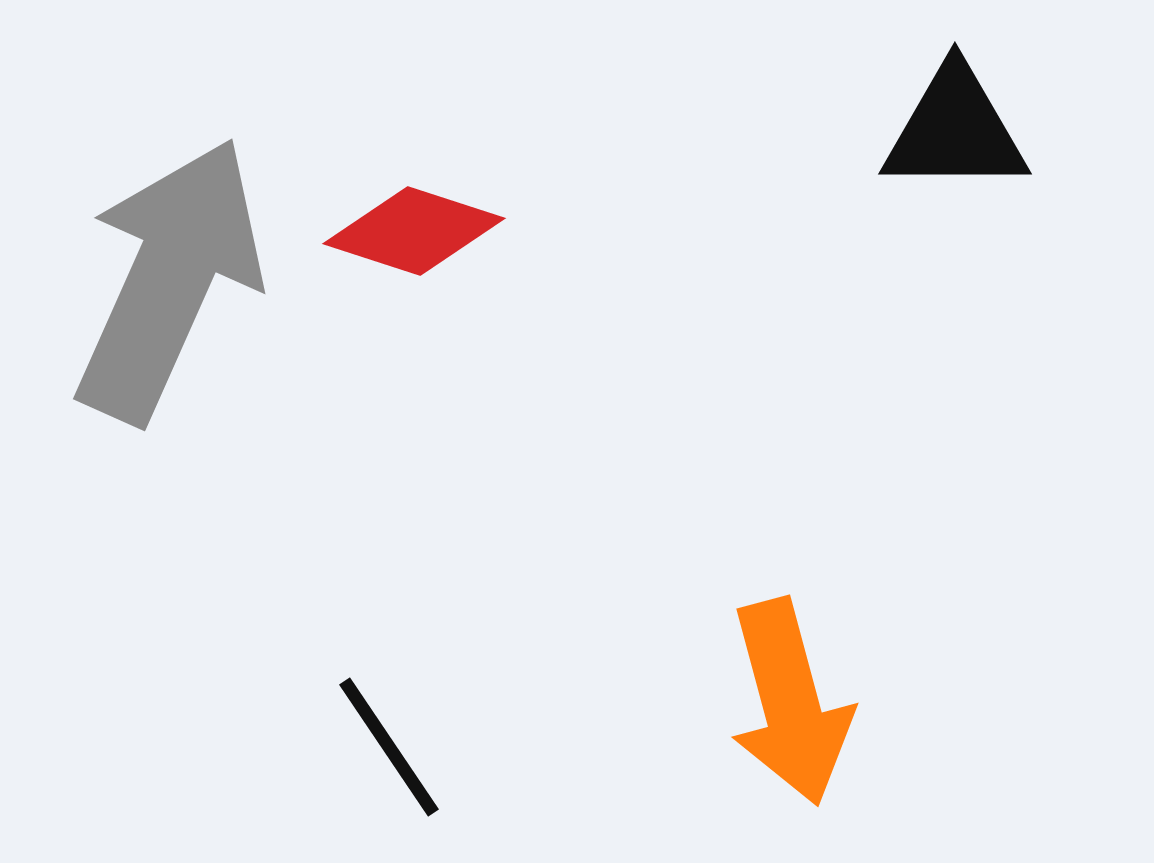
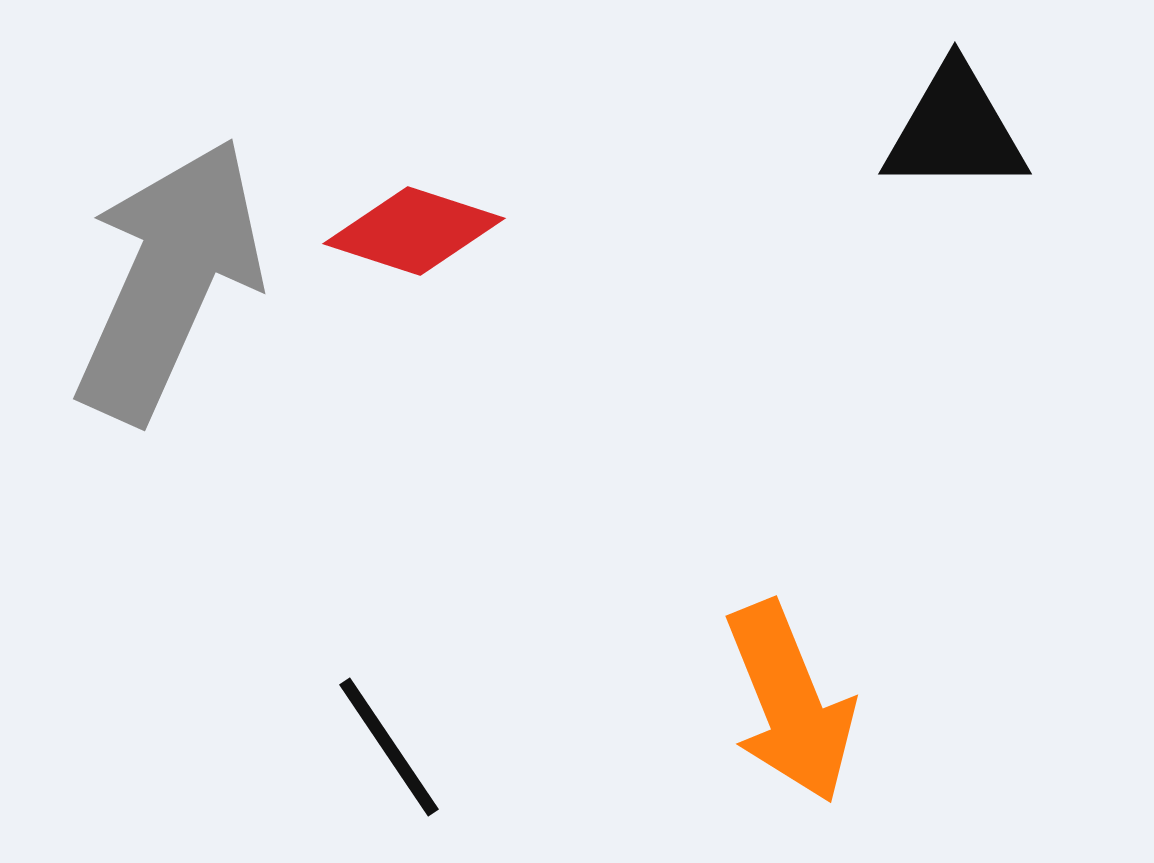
orange arrow: rotated 7 degrees counterclockwise
